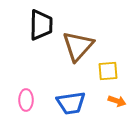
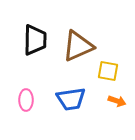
black trapezoid: moved 6 px left, 15 px down
brown triangle: rotated 24 degrees clockwise
yellow square: rotated 15 degrees clockwise
blue trapezoid: moved 4 px up
